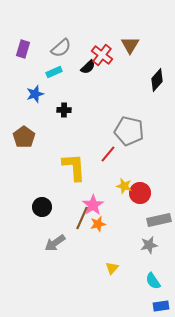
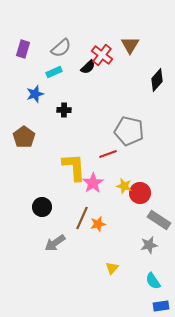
red line: rotated 30 degrees clockwise
pink star: moved 22 px up
gray rectangle: rotated 45 degrees clockwise
